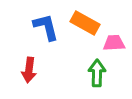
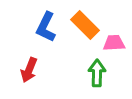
orange rectangle: moved 2 px down; rotated 16 degrees clockwise
blue L-shape: rotated 140 degrees counterclockwise
red arrow: rotated 15 degrees clockwise
